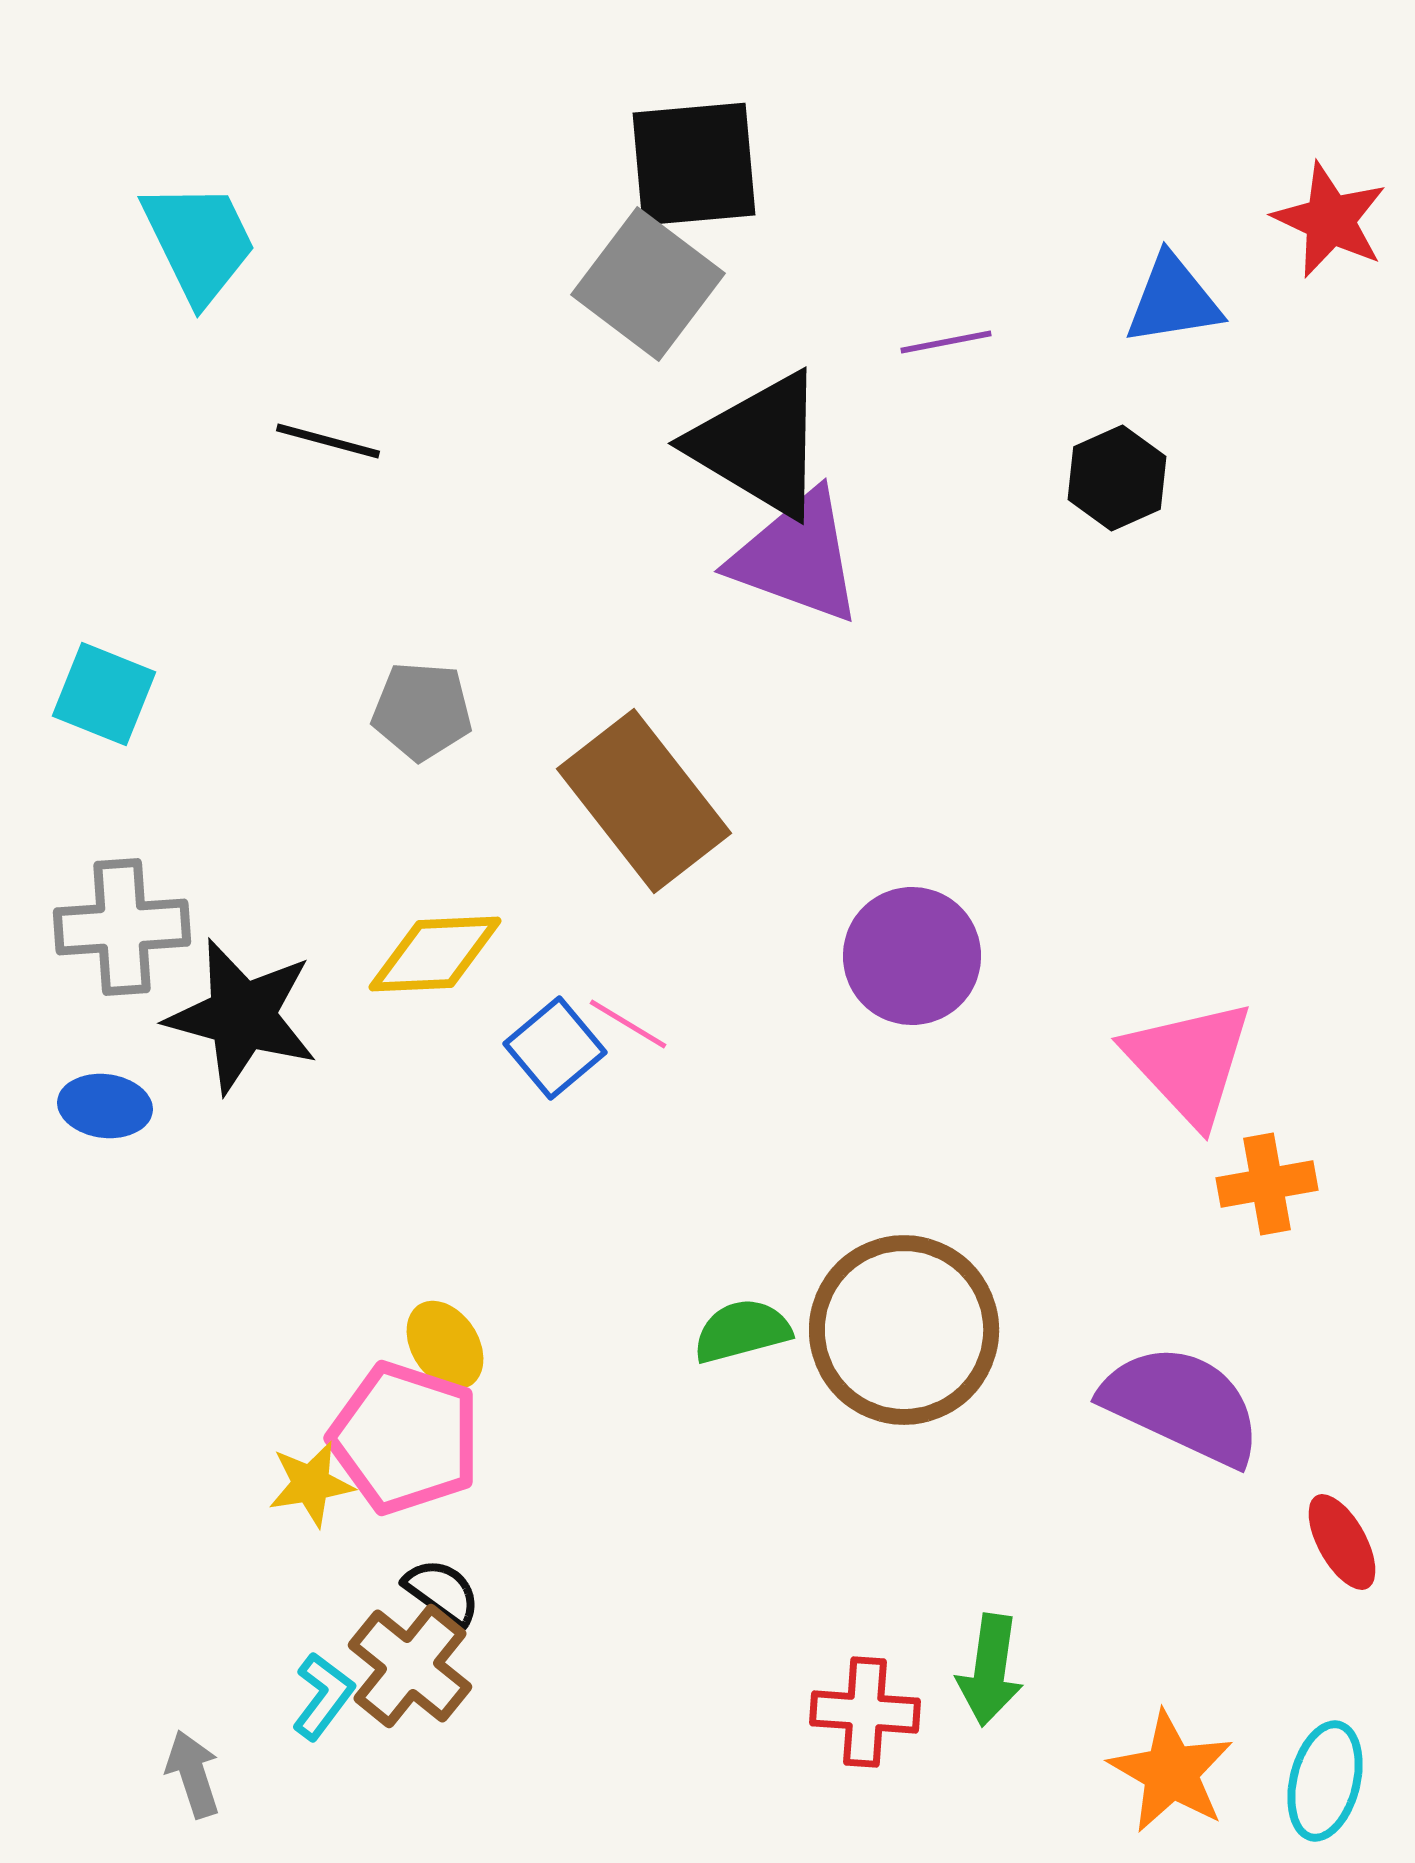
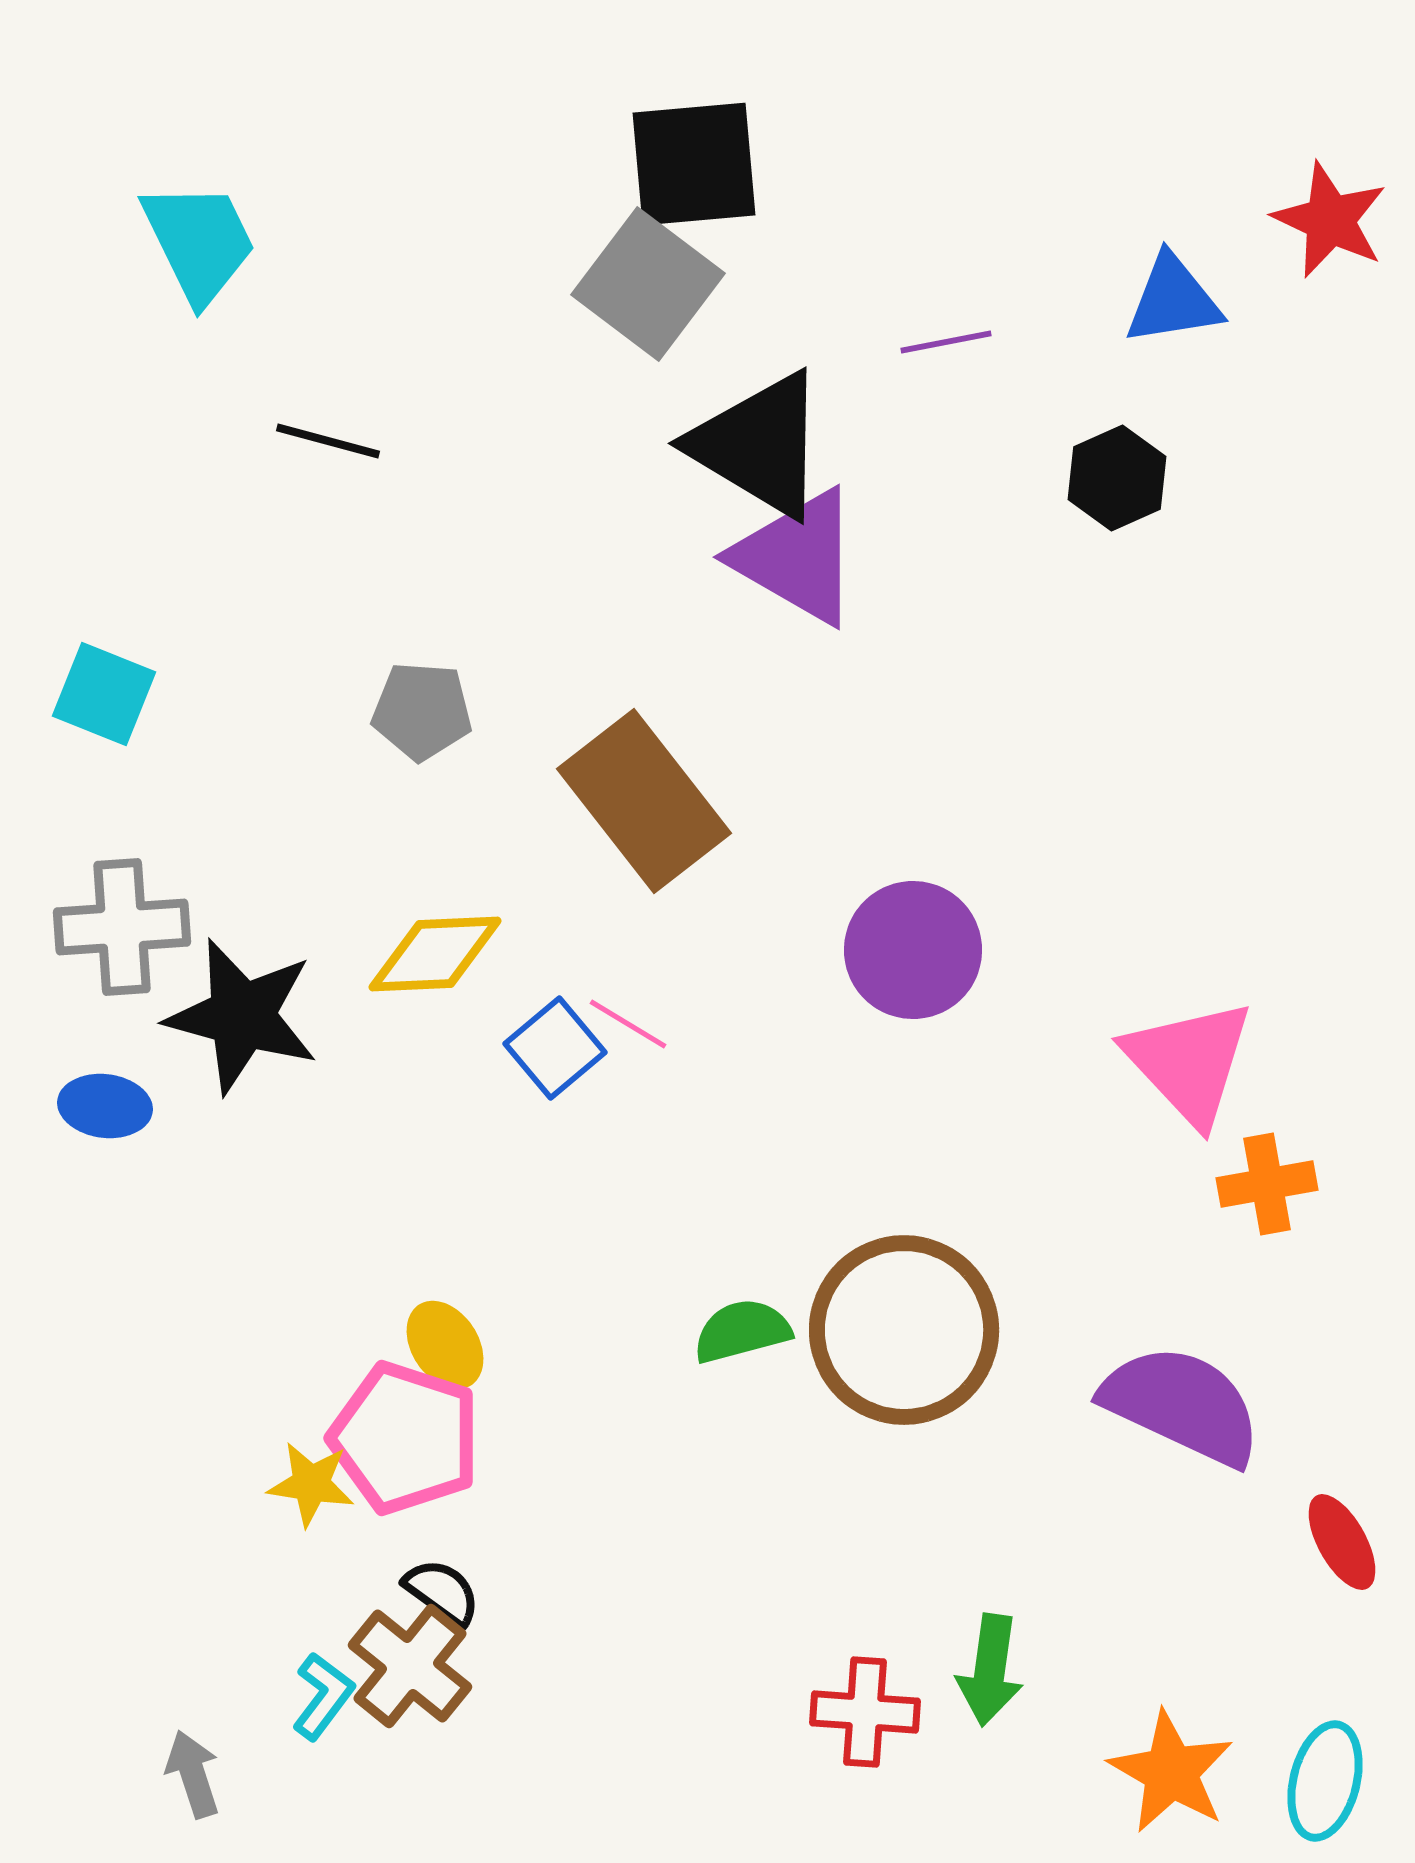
purple triangle: rotated 10 degrees clockwise
purple circle: moved 1 px right, 6 px up
yellow star: rotated 18 degrees clockwise
